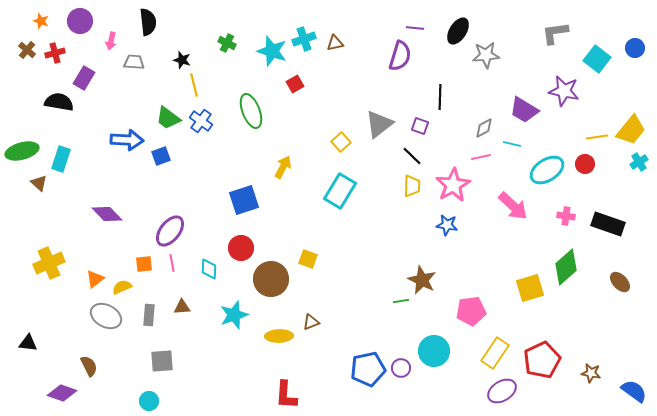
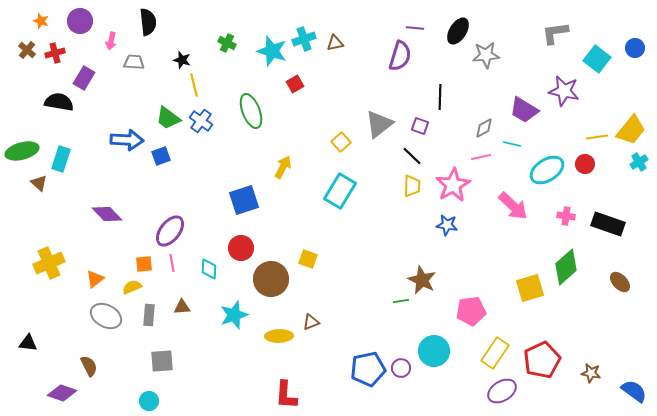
yellow semicircle at (122, 287): moved 10 px right
